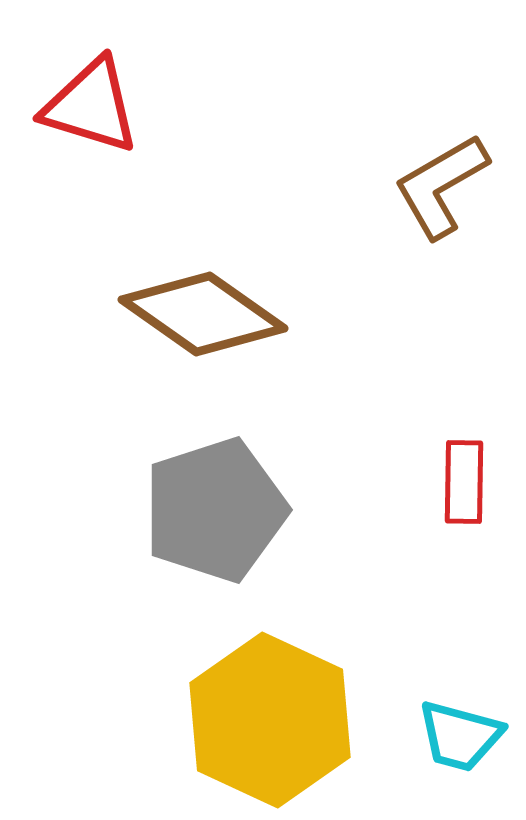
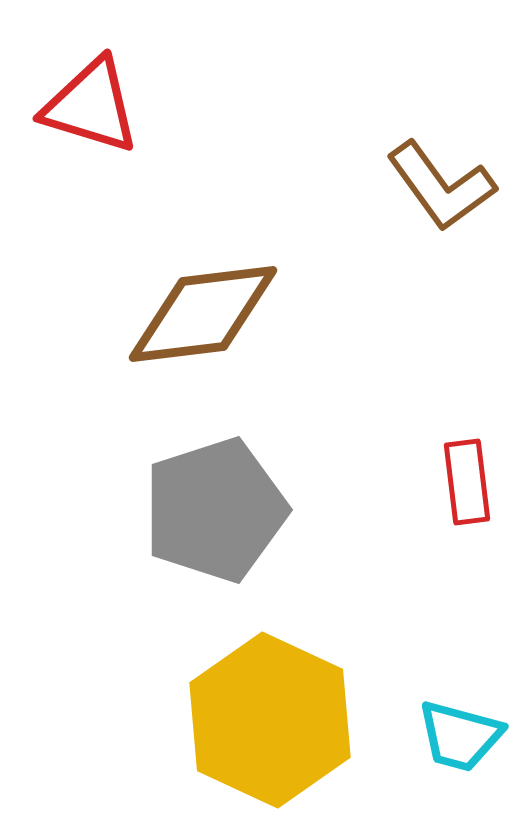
brown L-shape: rotated 96 degrees counterclockwise
brown diamond: rotated 42 degrees counterclockwise
red rectangle: moved 3 px right; rotated 8 degrees counterclockwise
